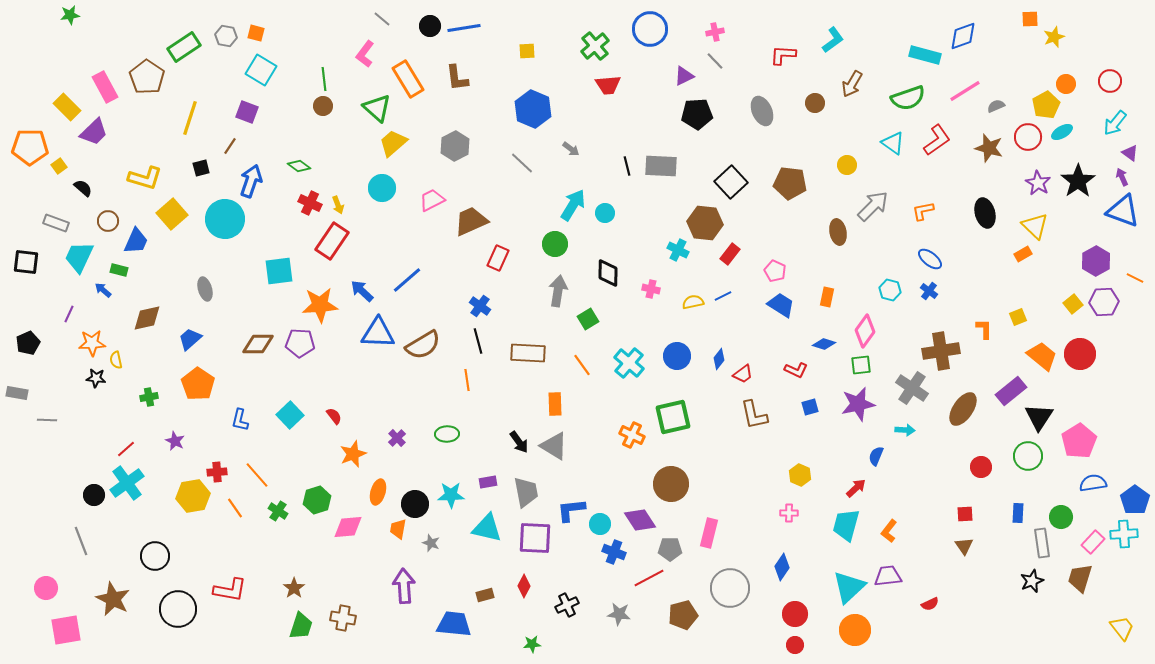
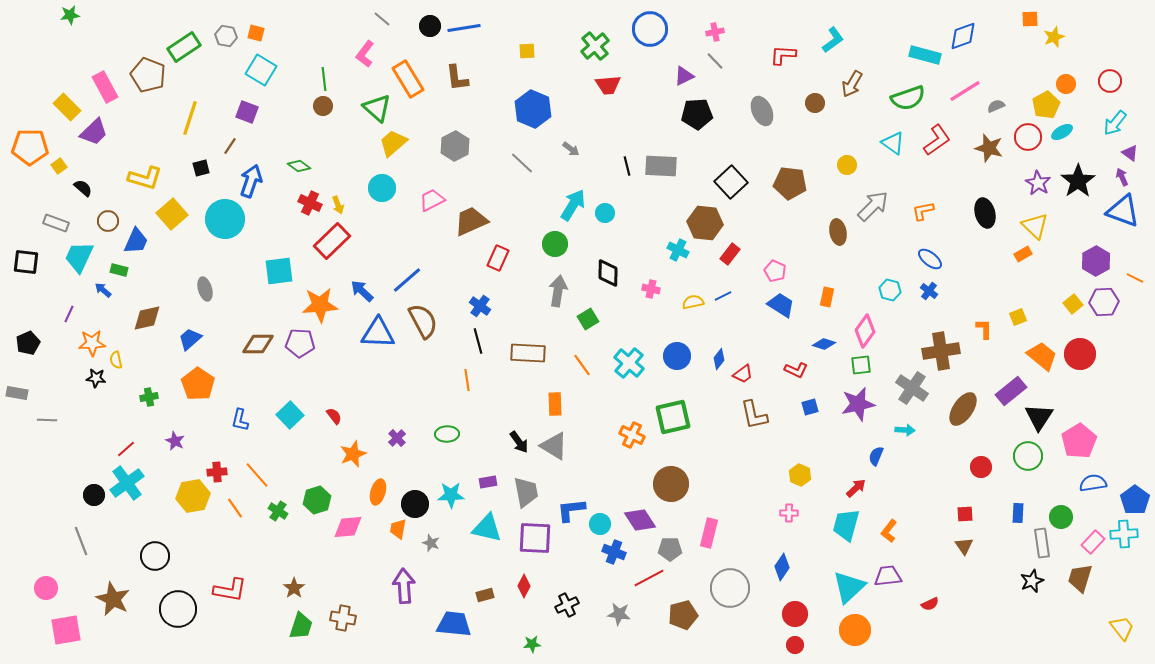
brown pentagon at (147, 77): moved 1 px right, 2 px up; rotated 12 degrees counterclockwise
red rectangle at (332, 241): rotated 12 degrees clockwise
brown semicircle at (423, 345): moved 24 px up; rotated 87 degrees counterclockwise
